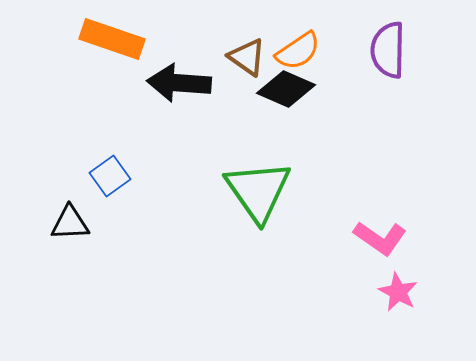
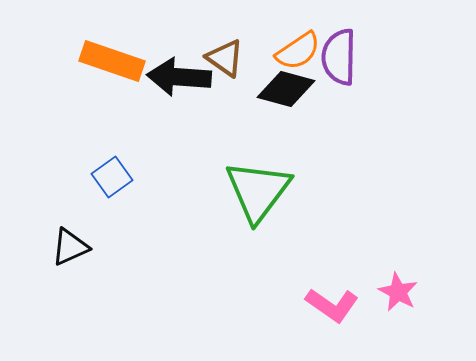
orange rectangle: moved 22 px down
purple semicircle: moved 49 px left, 7 px down
brown triangle: moved 22 px left, 1 px down
black arrow: moved 6 px up
black diamond: rotated 8 degrees counterclockwise
blue square: moved 2 px right, 1 px down
green triangle: rotated 12 degrees clockwise
black triangle: moved 24 px down; rotated 21 degrees counterclockwise
pink L-shape: moved 48 px left, 67 px down
